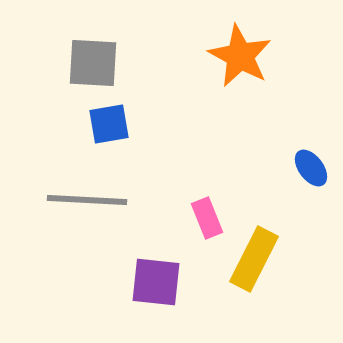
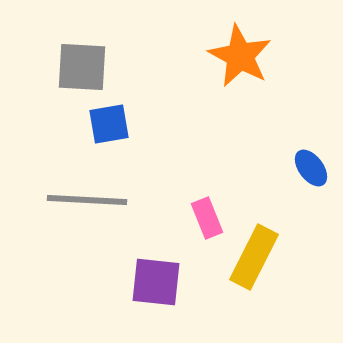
gray square: moved 11 px left, 4 px down
yellow rectangle: moved 2 px up
